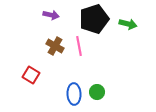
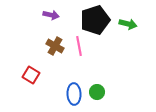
black pentagon: moved 1 px right, 1 px down
